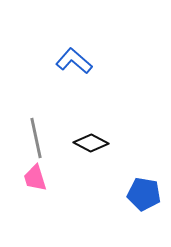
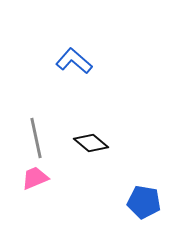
black diamond: rotated 12 degrees clockwise
pink trapezoid: rotated 84 degrees clockwise
blue pentagon: moved 8 px down
